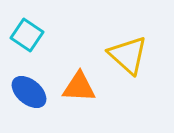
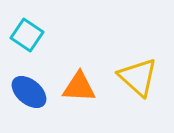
yellow triangle: moved 10 px right, 22 px down
